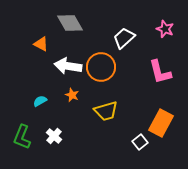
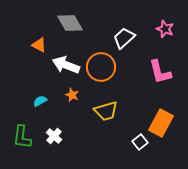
orange triangle: moved 2 px left, 1 px down
white arrow: moved 2 px left, 1 px up; rotated 12 degrees clockwise
green L-shape: rotated 15 degrees counterclockwise
